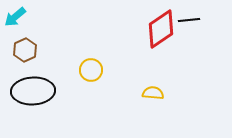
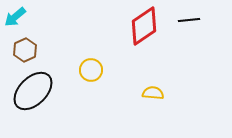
red diamond: moved 17 px left, 3 px up
black ellipse: rotated 42 degrees counterclockwise
